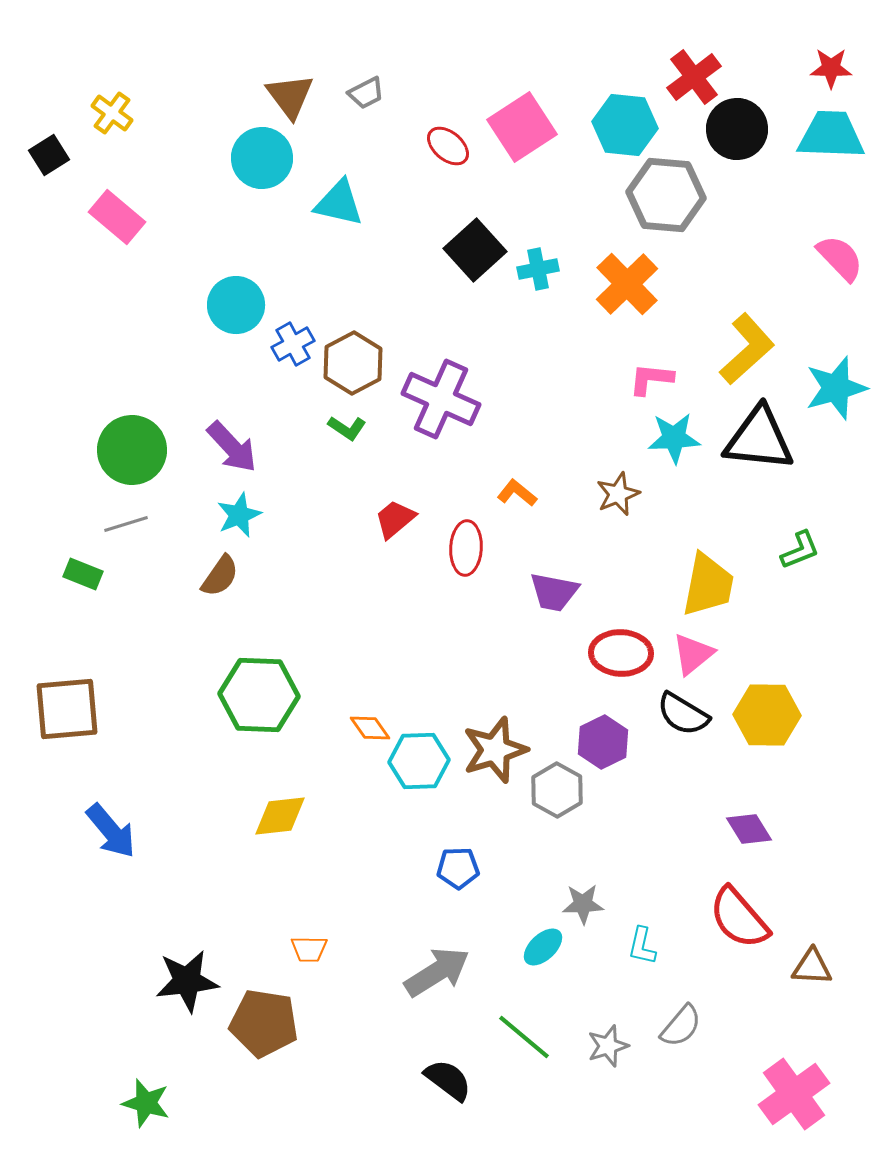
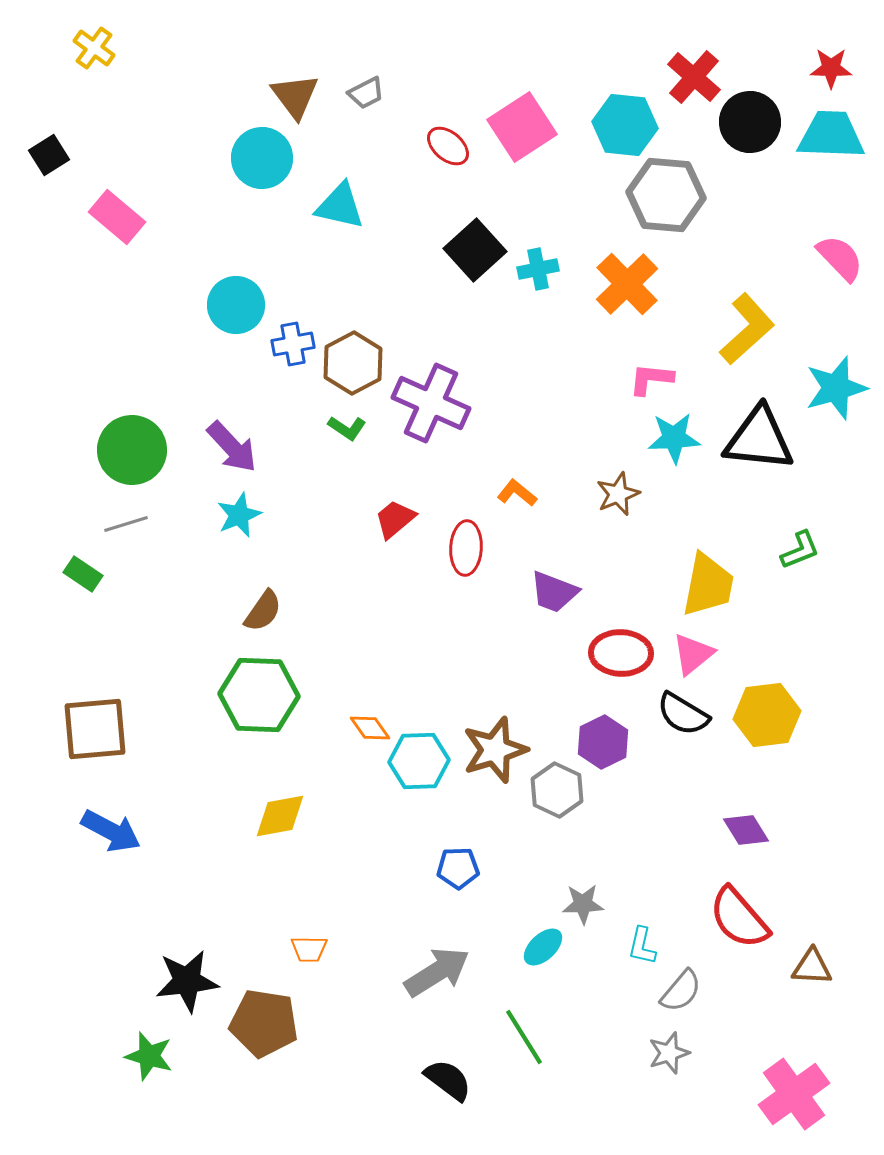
red cross at (694, 77): rotated 12 degrees counterclockwise
brown triangle at (290, 96): moved 5 px right
yellow cross at (112, 113): moved 18 px left, 65 px up
black circle at (737, 129): moved 13 px right, 7 px up
cyan triangle at (339, 203): moved 1 px right, 3 px down
blue cross at (293, 344): rotated 18 degrees clockwise
yellow L-shape at (747, 349): moved 20 px up
purple cross at (441, 399): moved 10 px left, 4 px down
green rectangle at (83, 574): rotated 12 degrees clockwise
brown semicircle at (220, 576): moved 43 px right, 35 px down
purple trapezoid at (554, 592): rotated 10 degrees clockwise
brown square at (67, 709): moved 28 px right, 20 px down
yellow hexagon at (767, 715): rotated 8 degrees counterclockwise
gray hexagon at (557, 790): rotated 4 degrees counterclockwise
yellow diamond at (280, 816): rotated 4 degrees counterclockwise
purple diamond at (749, 829): moved 3 px left, 1 px down
blue arrow at (111, 831): rotated 22 degrees counterclockwise
gray semicircle at (681, 1026): moved 35 px up
green line at (524, 1037): rotated 18 degrees clockwise
gray star at (608, 1046): moved 61 px right, 7 px down
green star at (146, 1103): moved 3 px right, 47 px up
